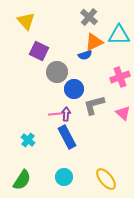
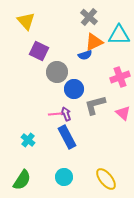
gray L-shape: moved 1 px right
purple arrow: rotated 24 degrees counterclockwise
